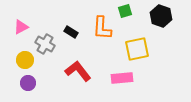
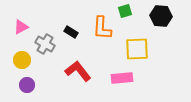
black hexagon: rotated 15 degrees counterclockwise
yellow square: rotated 10 degrees clockwise
yellow circle: moved 3 px left
purple circle: moved 1 px left, 2 px down
